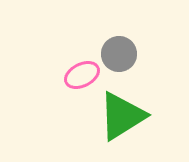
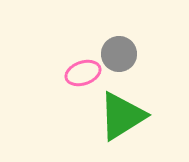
pink ellipse: moved 1 px right, 2 px up; rotated 8 degrees clockwise
